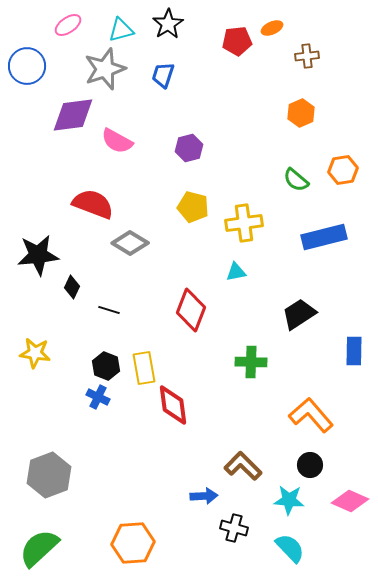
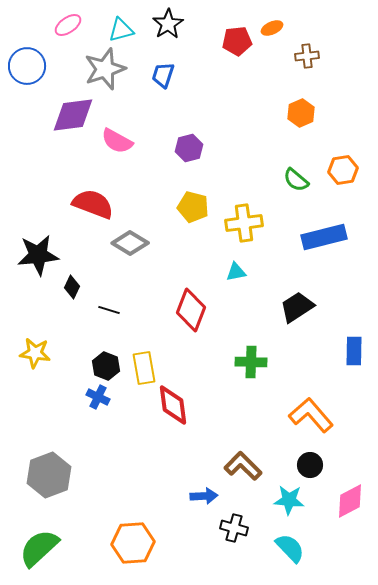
black trapezoid at (299, 314): moved 2 px left, 7 px up
pink diamond at (350, 501): rotated 51 degrees counterclockwise
